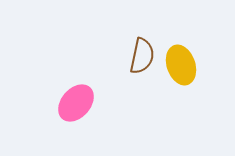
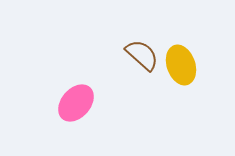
brown semicircle: moved 1 px up; rotated 60 degrees counterclockwise
